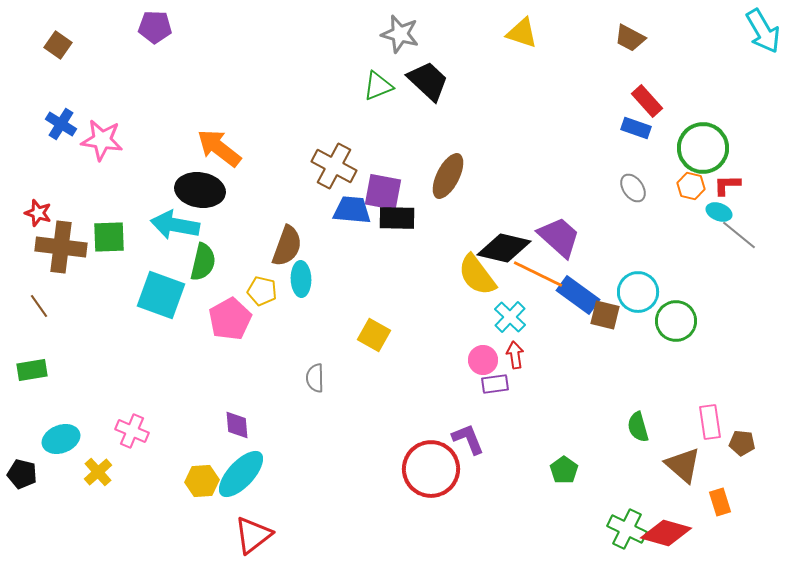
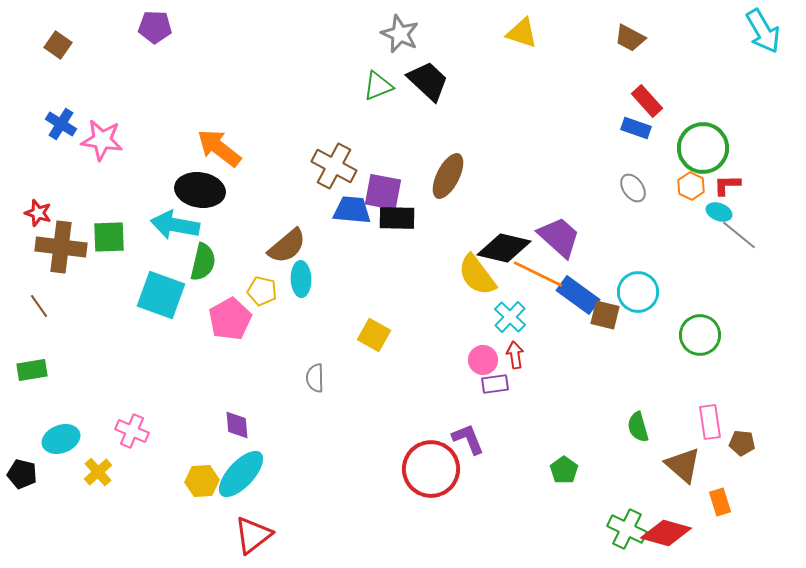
gray star at (400, 34): rotated 9 degrees clockwise
orange hexagon at (691, 186): rotated 12 degrees clockwise
brown semicircle at (287, 246): rotated 30 degrees clockwise
green circle at (676, 321): moved 24 px right, 14 px down
